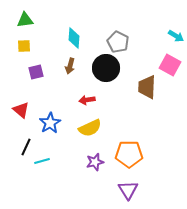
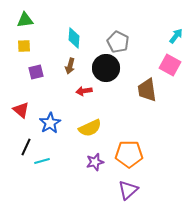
cyan arrow: rotated 84 degrees counterclockwise
brown trapezoid: moved 3 px down; rotated 10 degrees counterclockwise
red arrow: moved 3 px left, 9 px up
purple triangle: rotated 20 degrees clockwise
